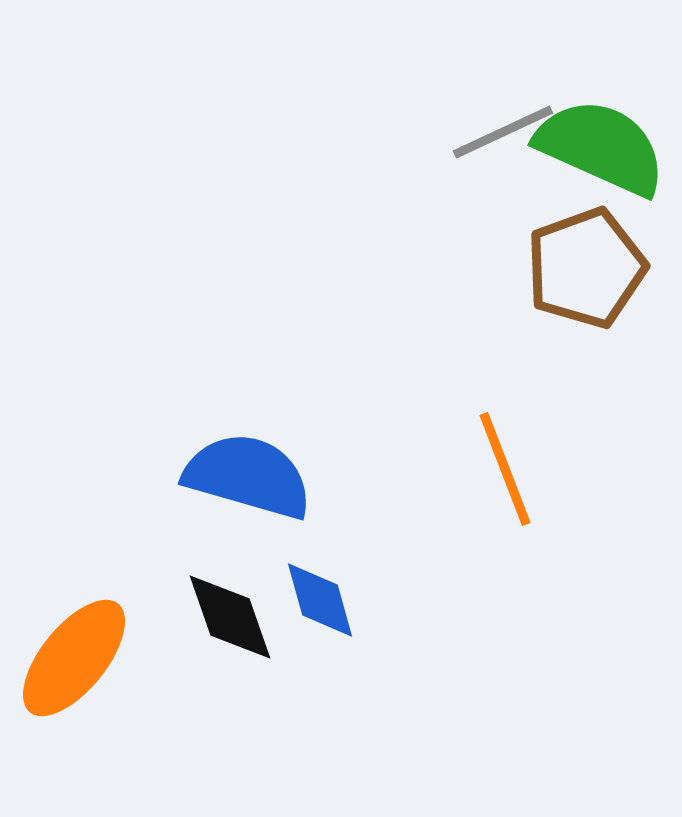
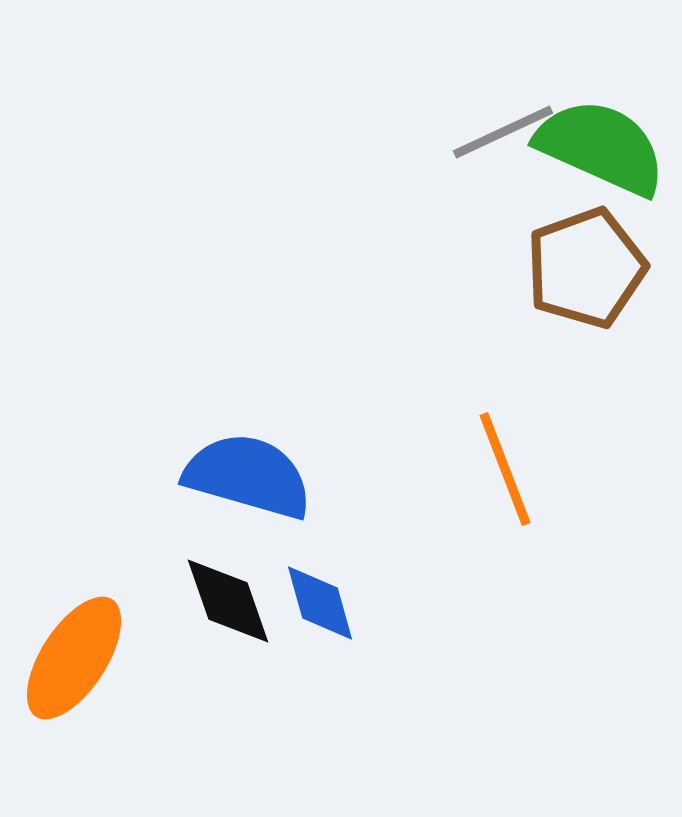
blue diamond: moved 3 px down
black diamond: moved 2 px left, 16 px up
orange ellipse: rotated 6 degrees counterclockwise
